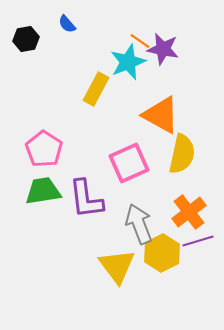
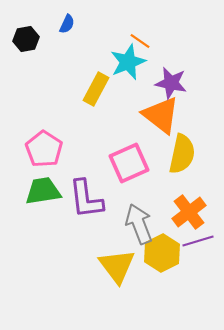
blue semicircle: rotated 114 degrees counterclockwise
purple star: moved 8 px right, 34 px down
orange triangle: rotated 9 degrees clockwise
